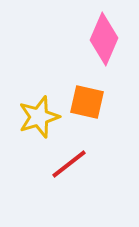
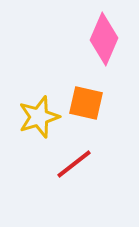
orange square: moved 1 px left, 1 px down
red line: moved 5 px right
